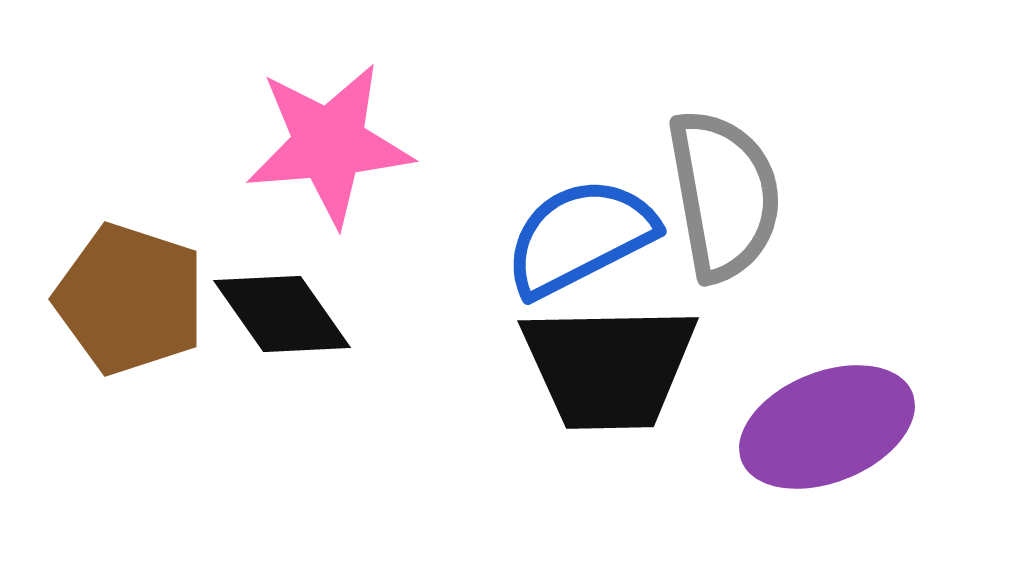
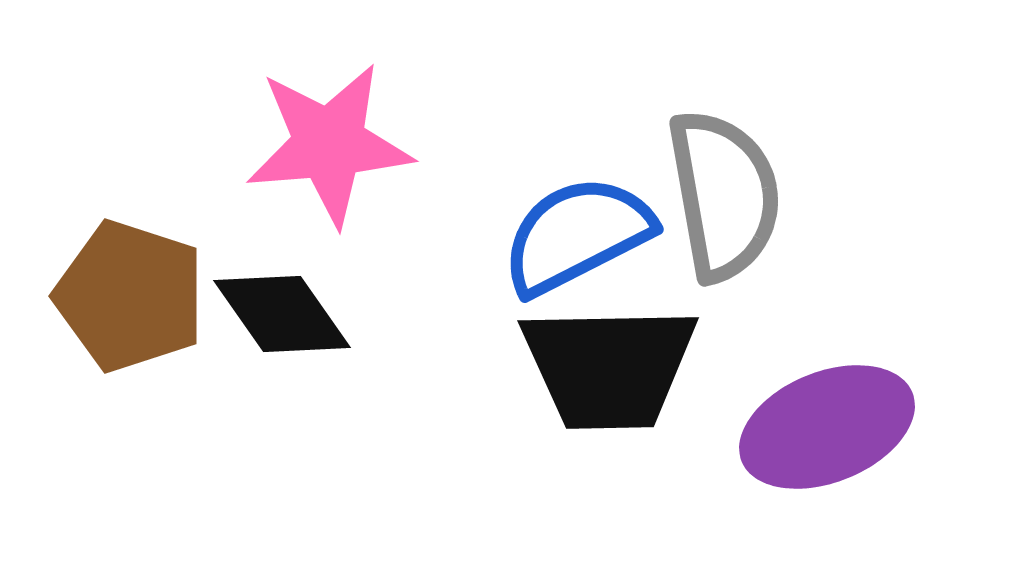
blue semicircle: moved 3 px left, 2 px up
brown pentagon: moved 3 px up
